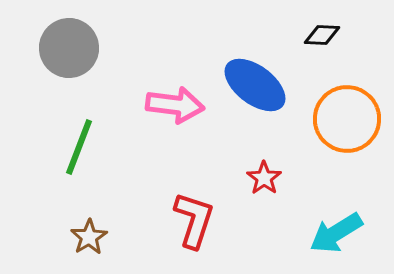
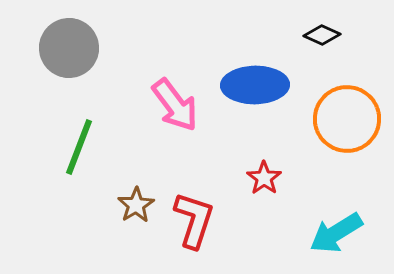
black diamond: rotated 21 degrees clockwise
blue ellipse: rotated 38 degrees counterclockwise
pink arrow: rotated 46 degrees clockwise
brown star: moved 47 px right, 32 px up
